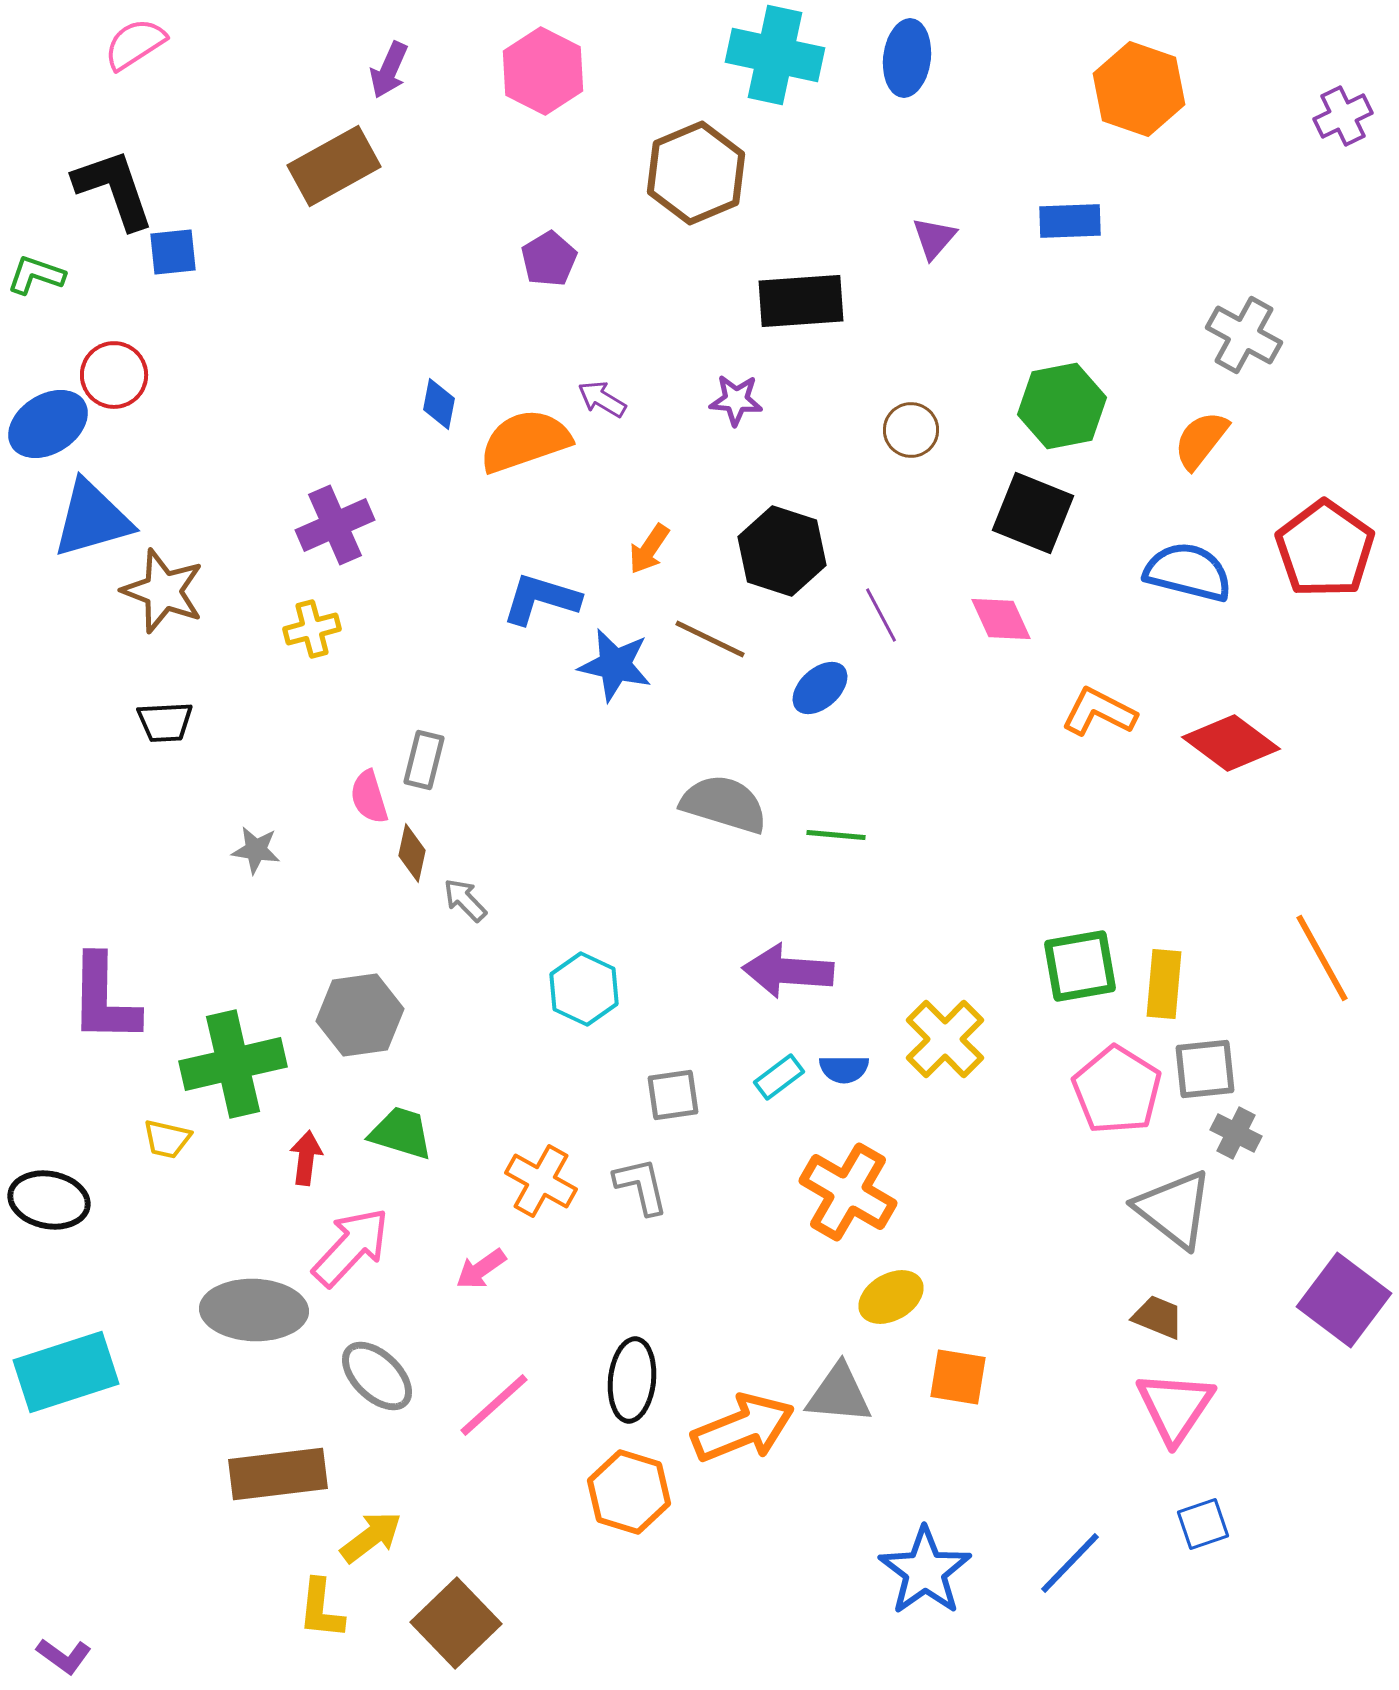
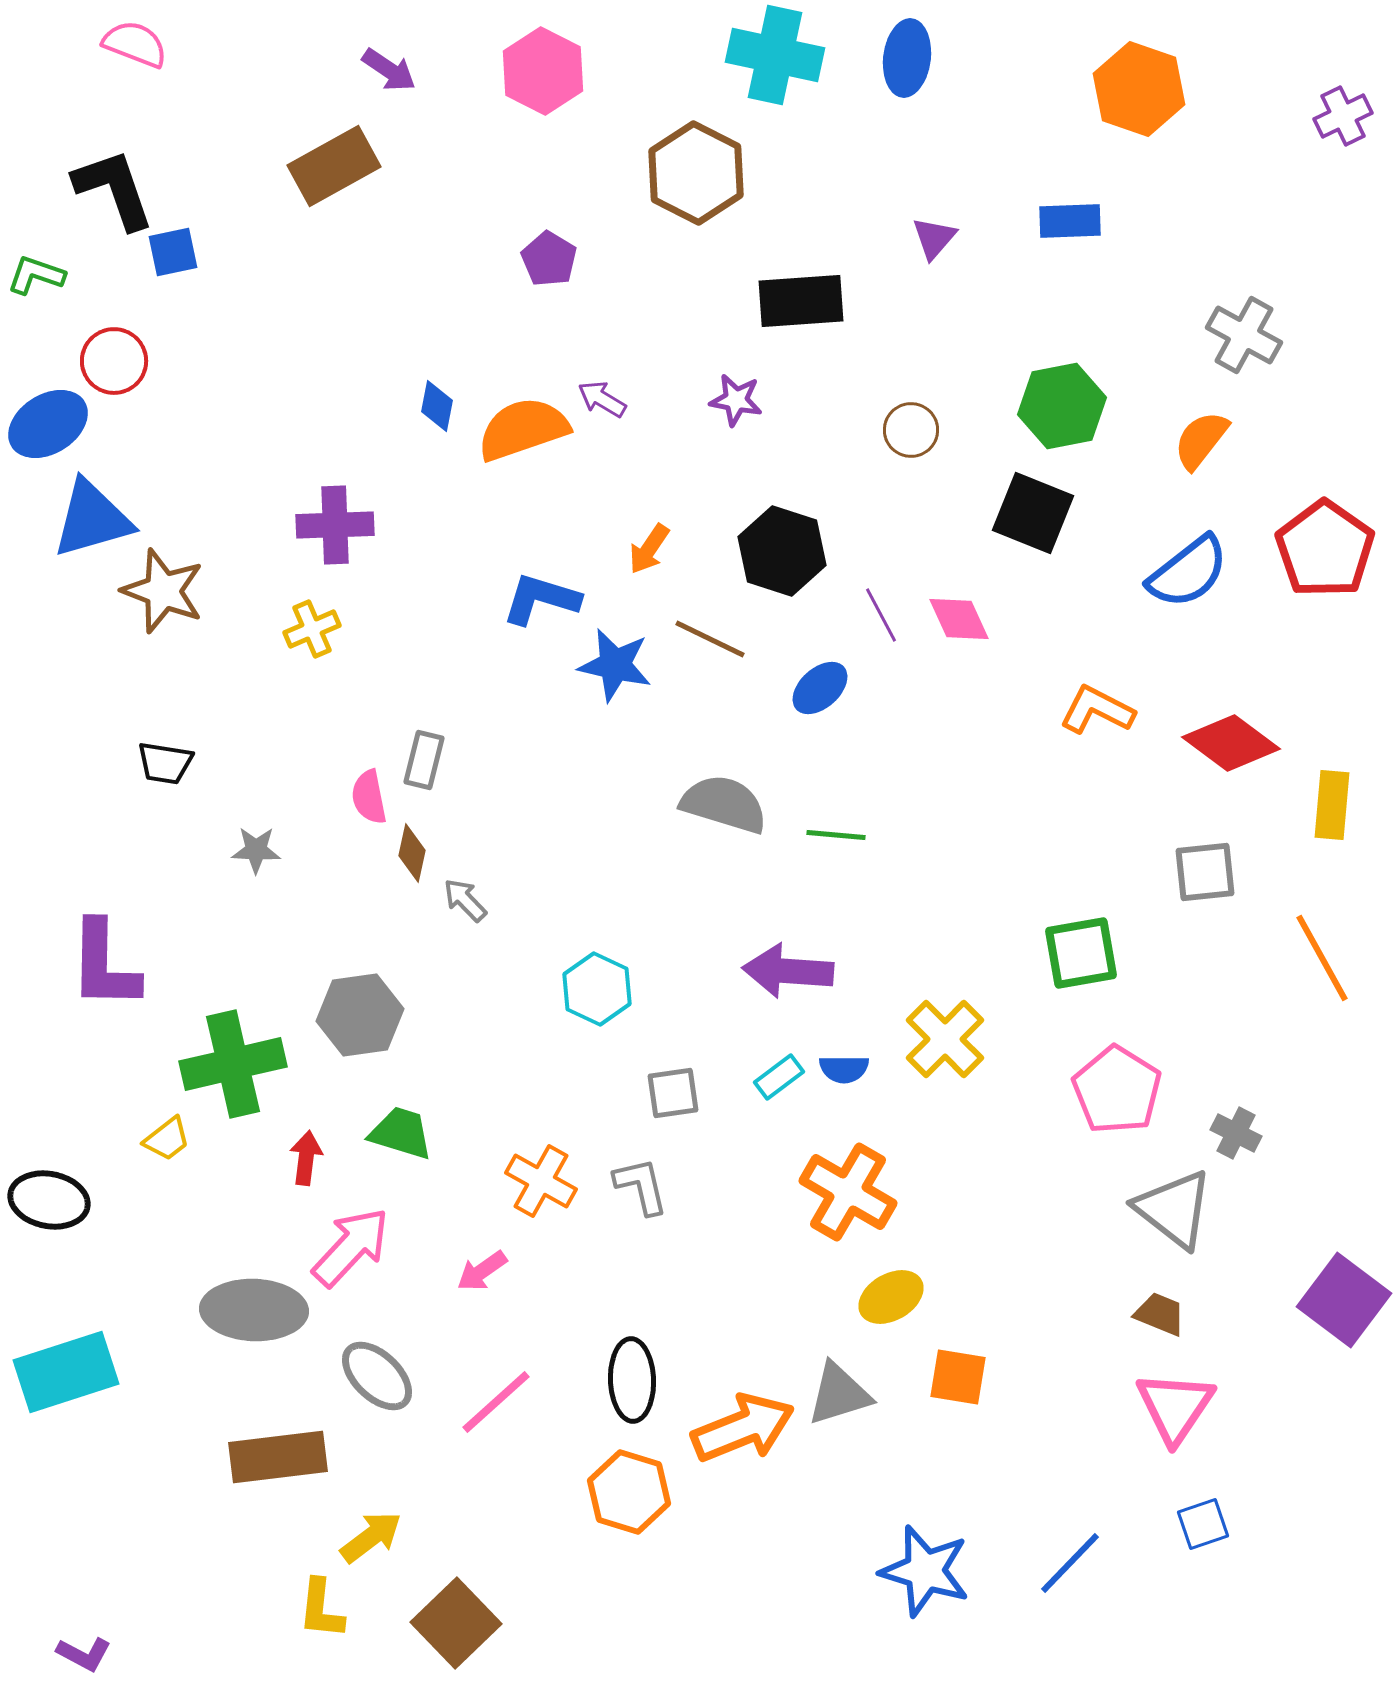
pink semicircle at (135, 44): rotated 54 degrees clockwise
purple arrow at (389, 70): rotated 80 degrees counterclockwise
brown hexagon at (696, 173): rotated 10 degrees counterclockwise
blue square at (173, 252): rotated 6 degrees counterclockwise
purple pentagon at (549, 259): rotated 10 degrees counterclockwise
red circle at (114, 375): moved 14 px up
purple star at (736, 400): rotated 6 degrees clockwise
blue diamond at (439, 404): moved 2 px left, 2 px down
orange semicircle at (525, 441): moved 2 px left, 12 px up
purple cross at (335, 525): rotated 22 degrees clockwise
blue semicircle at (1188, 572): rotated 128 degrees clockwise
pink diamond at (1001, 619): moved 42 px left
yellow cross at (312, 629): rotated 8 degrees counterclockwise
orange L-shape at (1099, 712): moved 2 px left, 2 px up
black trapezoid at (165, 722): moved 41 px down; rotated 12 degrees clockwise
pink semicircle at (369, 797): rotated 6 degrees clockwise
gray star at (256, 850): rotated 6 degrees counterclockwise
green square at (1080, 966): moved 1 px right, 13 px up
yellow rectangle at (1164, 984): moved 168 px right, 179 px up
cyan hexagon at (584, 989): moved 13 px right
purple L-shape at (104, 999): moved 34 px up
gray square at (1205, 1069): moved 197 px up
gray square at (673, 1095): moved 2 px up
yellow trapezoid at (167, 1139): rotated 51 degrees counterclockwise
pink arrow at (481, 1269): moved 1 px right, 2 px down
brown trapezoid at (1158, 1317): moved 2 px right, 3 px up
black ellipse at (632, 1380): rotated 8 degrees counterclockwise
gray triangle at (839, 1394): rotated 22 degrees counterclockwise
pink line at (494, 1405): moved 2 px right, 3 px up
brown rectangle at (278, 1474): moved 17 px up
blue star at (925, 1571): rotated 20 degrees counterclockwise
purple L-shape at (64, 1656): moved 20 px right, 2 px up; rotated 8 degrees counterclockwise
